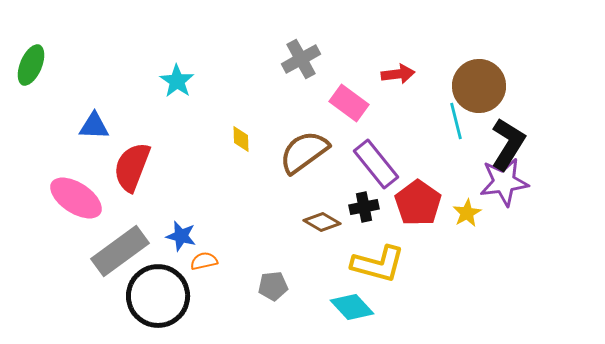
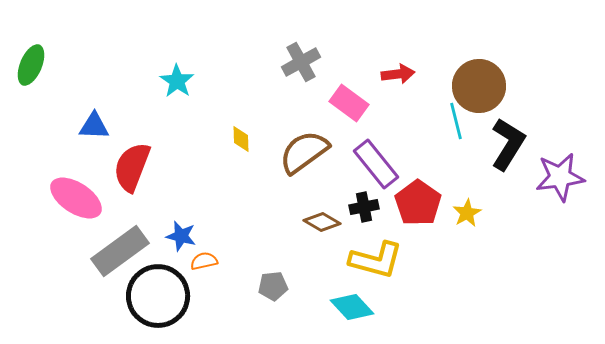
gray cross: moved 3 px down
purple star: moved 56 px right, 5 px up
yellow L-shape: moved 2 px left, 4 px up
